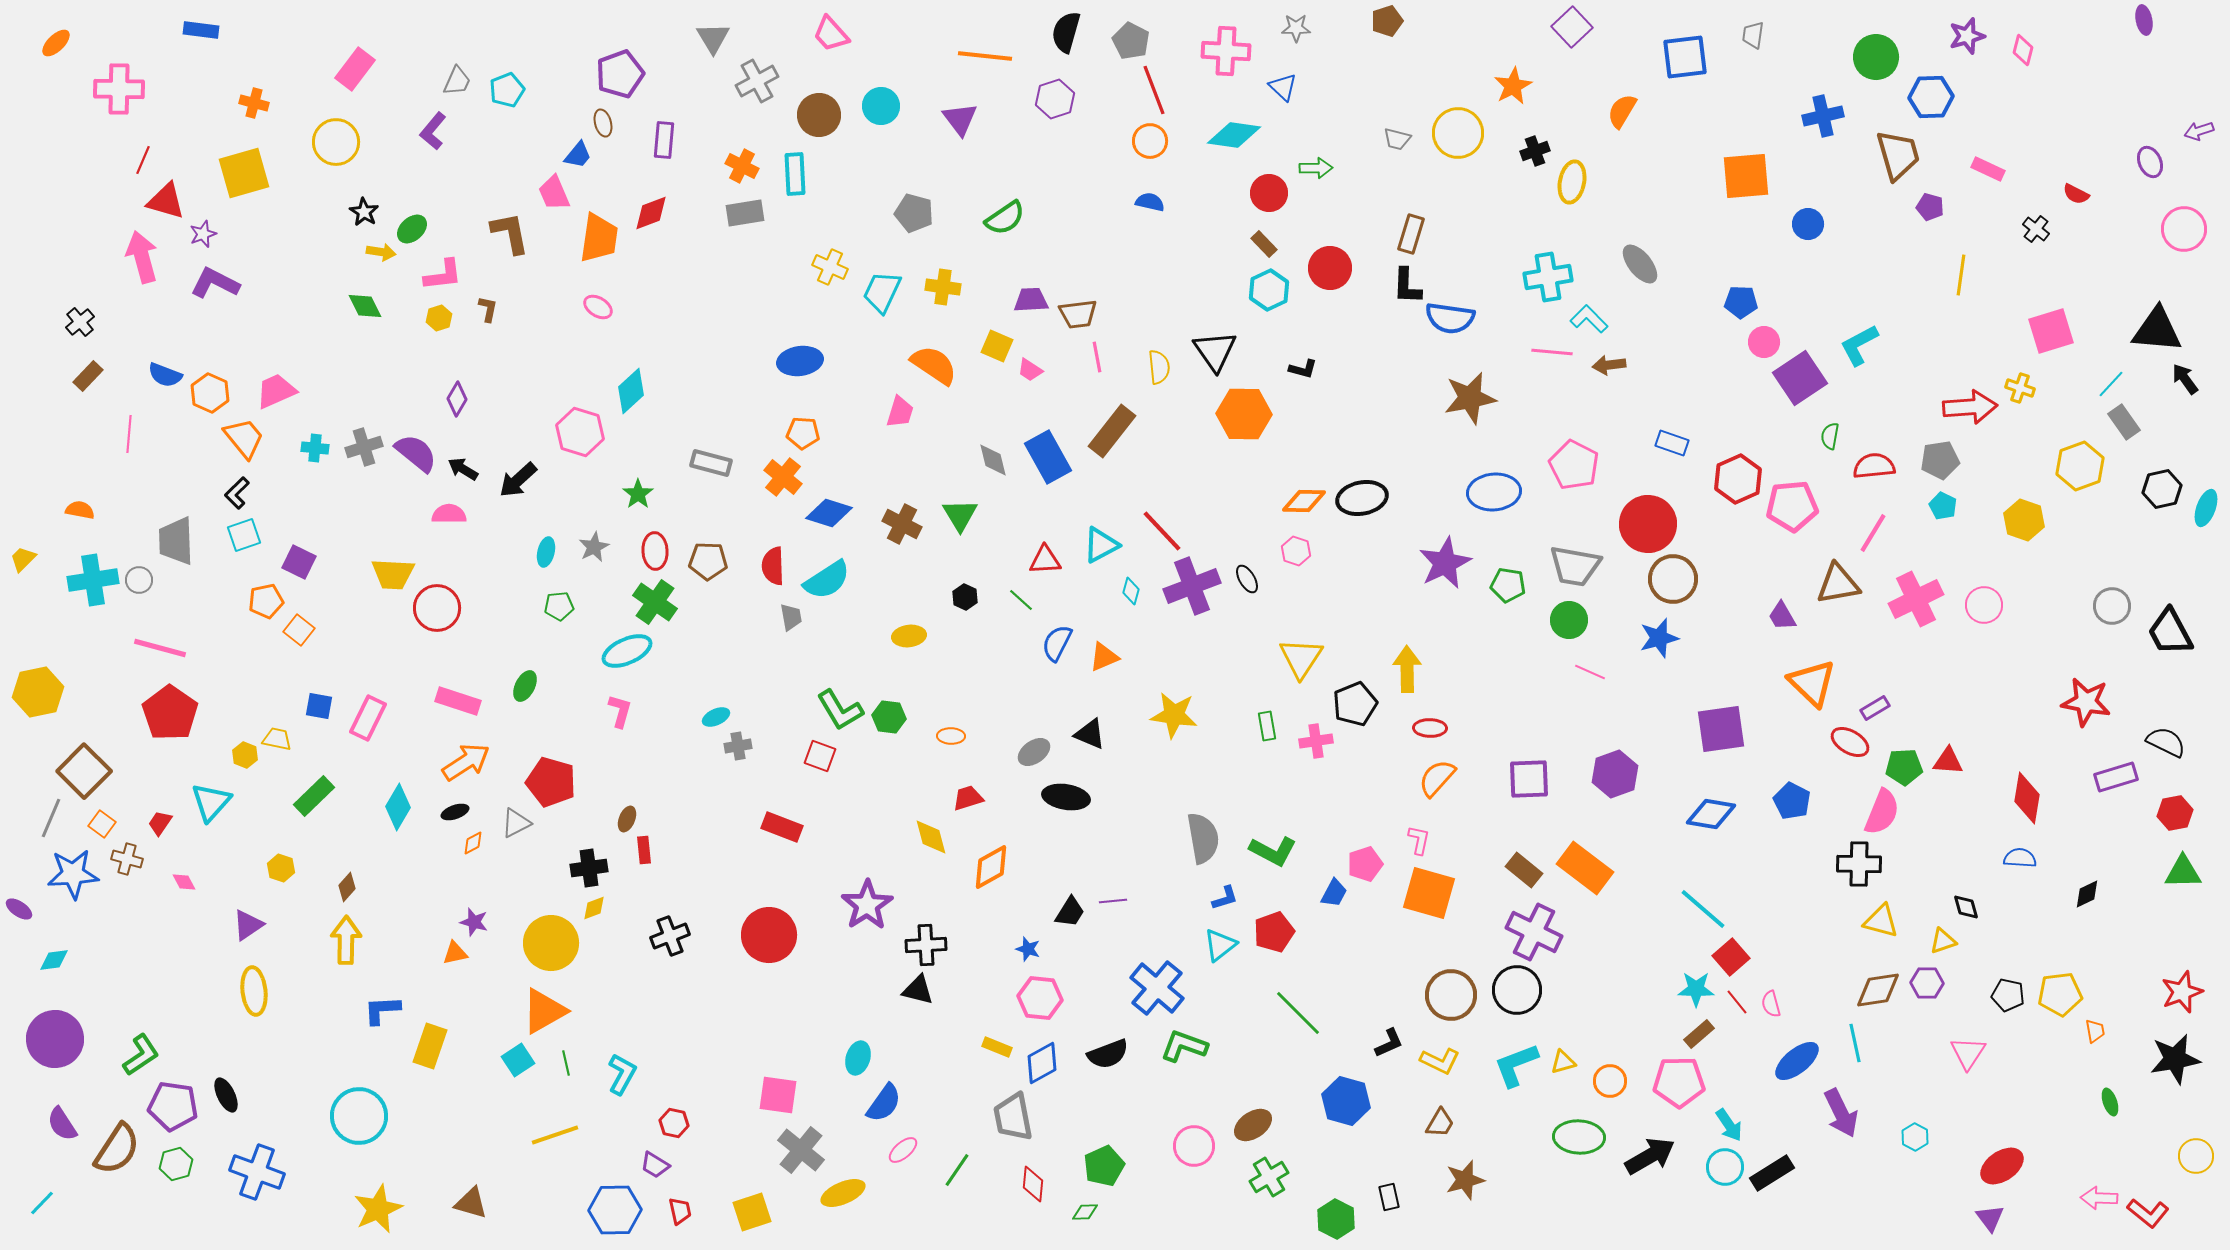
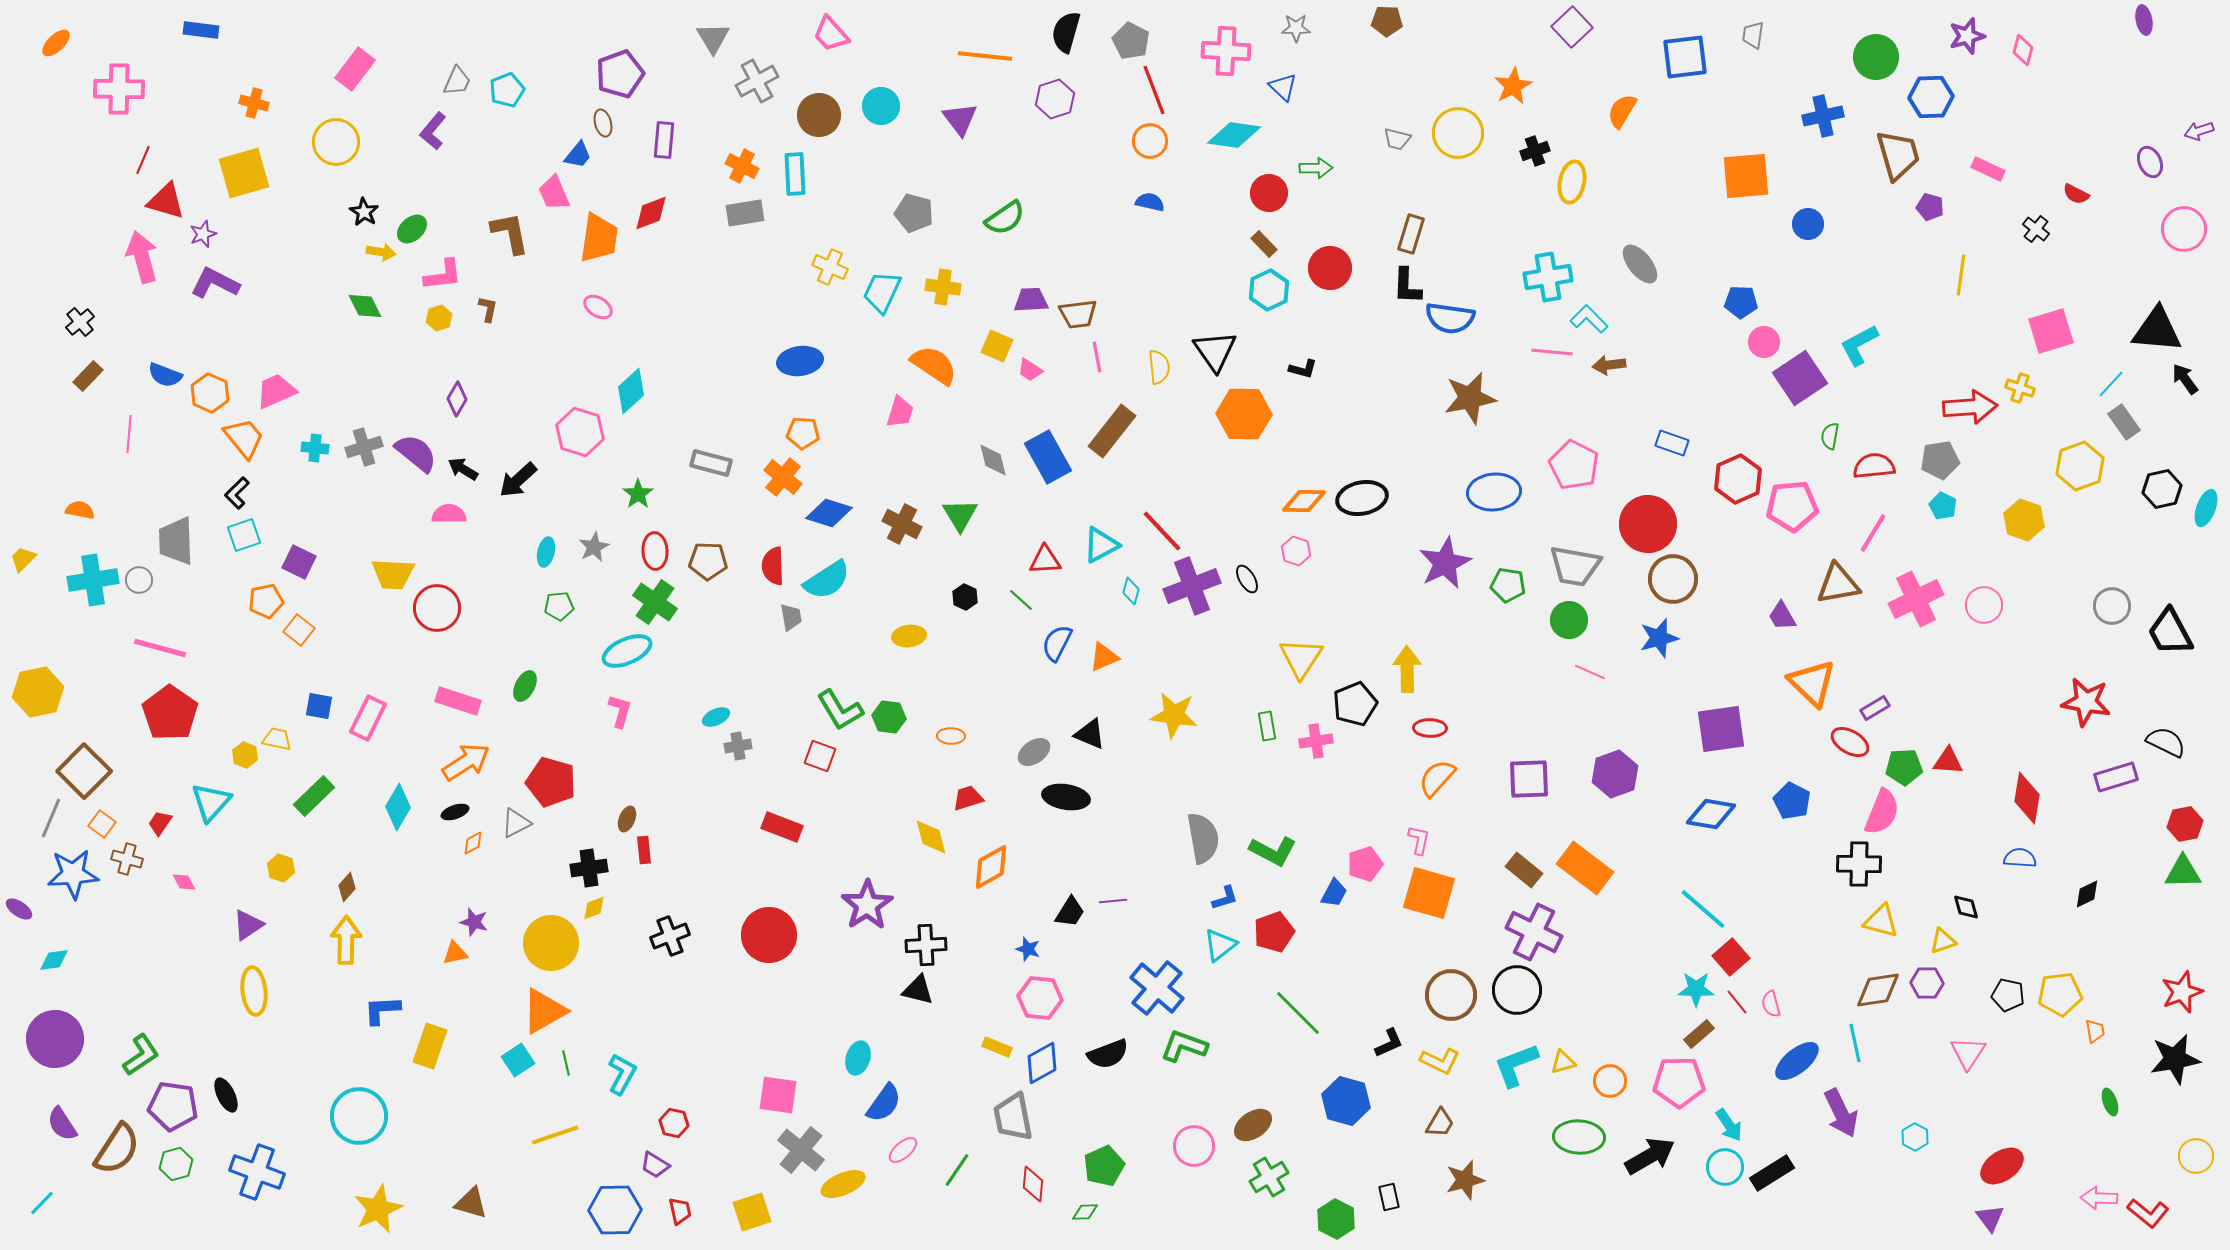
brown pentagon at (1387, 21): rotated 20 degrees clockwise
red hexagon at (2175, 813): moved 10 px right, 11 px down
yellow ellipse at (843, 1193): moved 9 px up
